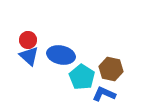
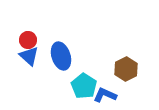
blue ellipse: moved 1 px down; rotated 60 degrees clockwise
brown hexagon: moved 15 px right; rotated 20 degrees clockwise
cyan pentagon: moved 2 px right, 9 px down
blue L-shape: moved 1 px right, 1 px down
